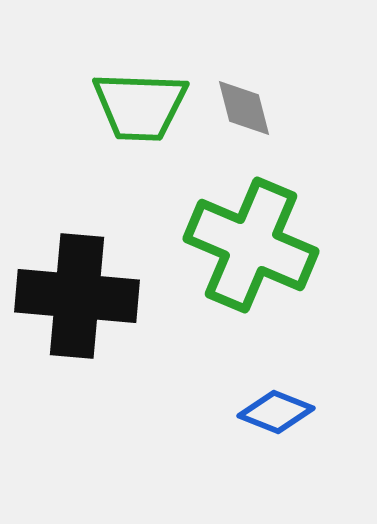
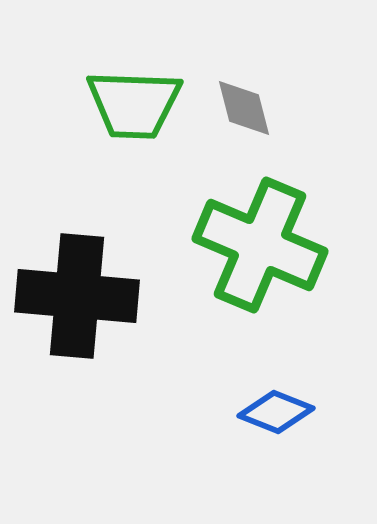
green trapezoid: moved 6 px left, 2 px up
green cross: moved 9 px right
